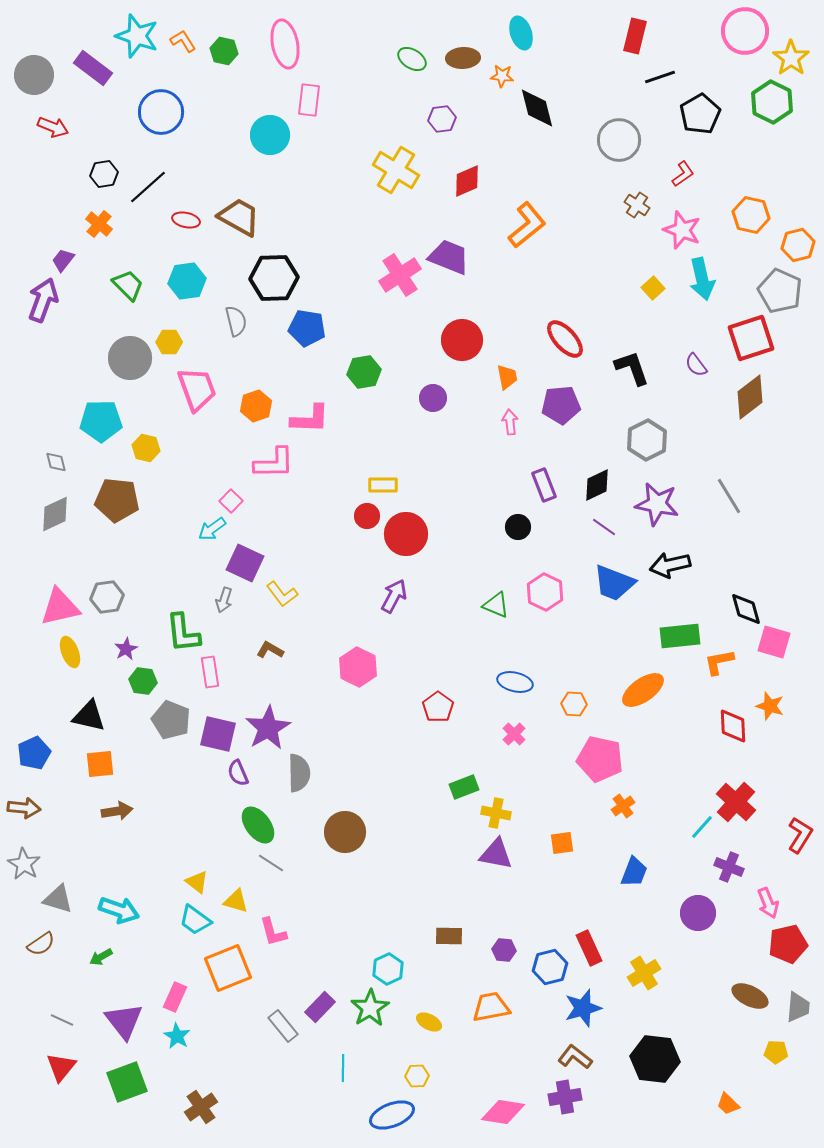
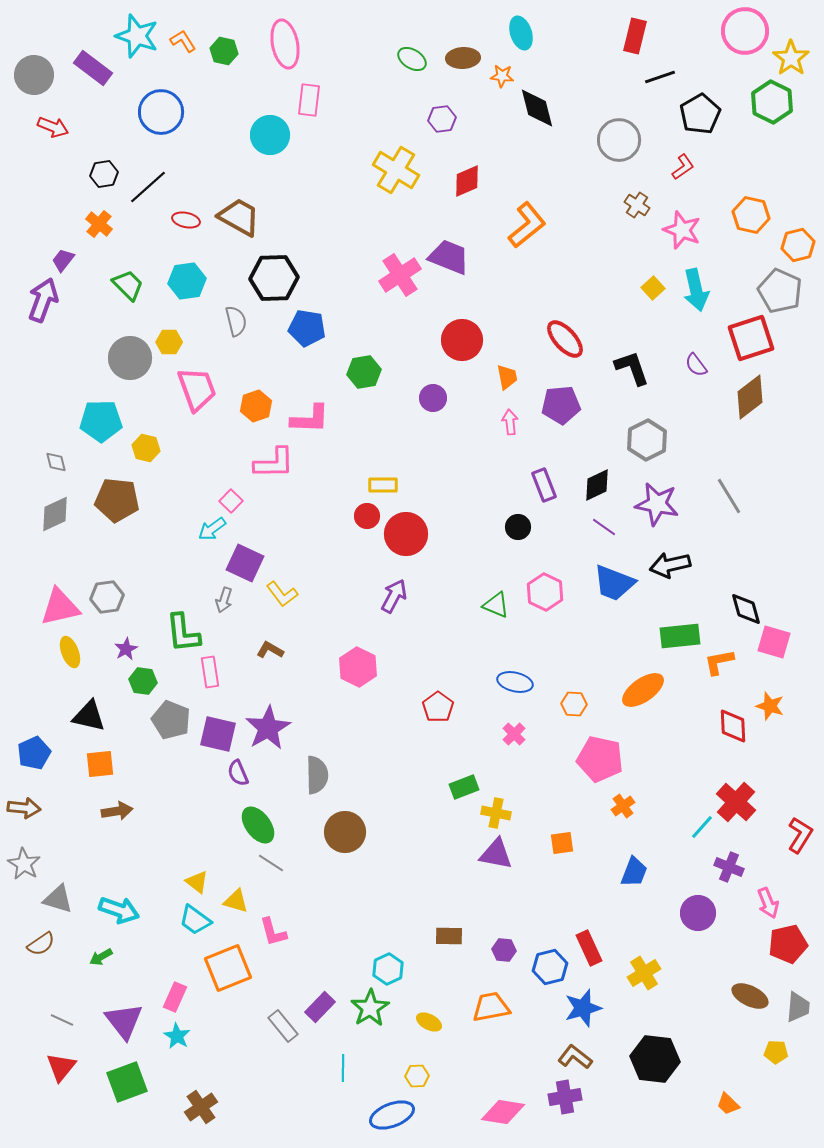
red L-shape at (683, 174): moved 7 px up
cyan arrow at (702, 279): moved 6 px left, 11 px down
gray semicircle at (299, 773): moved 18 px right, 2 px down
